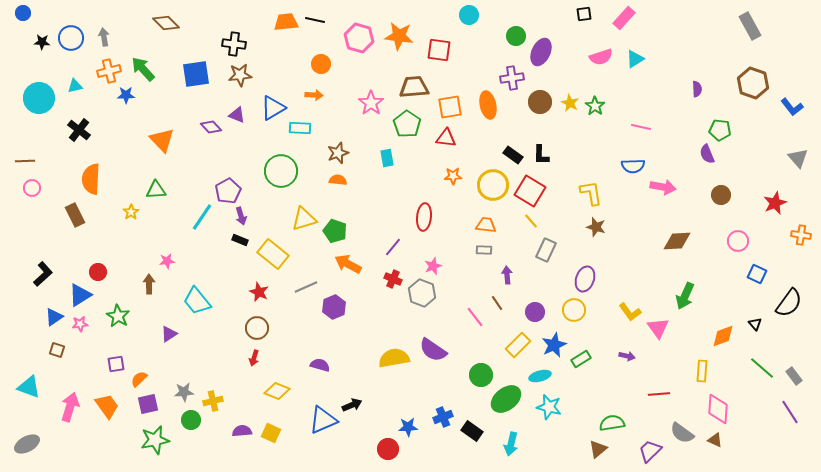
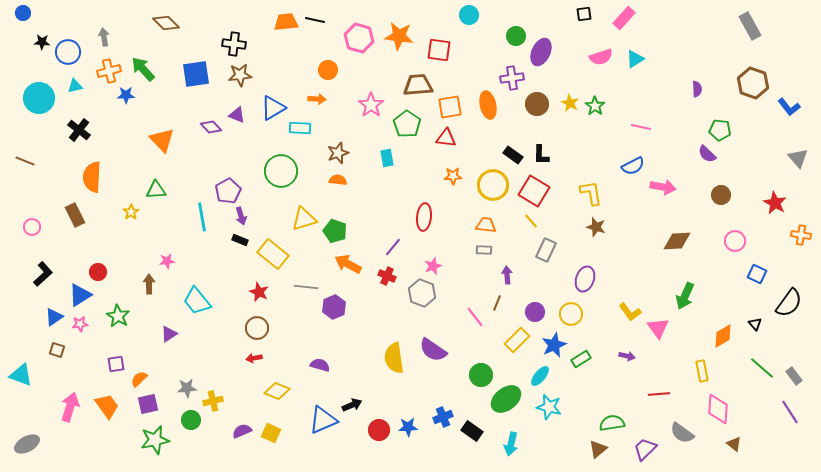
blue circle at (71, 38): moved 3 px left, 14 px down
orange circle at (321, 64): moved 7 px right, 6 px down
brown trapezoid at (414, 87): moved 4 px right, 2 px up
orange arrow at (314, 95): moved 3 px right, 4 px down
brown circle at (540, 102): moved 3 px left, 2 px down
pink star at (371, 103): moved 2 px down
blue L-shape at (792, 107): moved 3 px left
purple semicircle at (707, 154): rotated 24 degrees counterclockwise
brown line at (25, 161): rotated 24 degrees clockwise
blue semicircle at (633, 166): rotated 25 degrees counterclockwise
orange semicircle at (91, 179): moved 1 px right, 2 px up
pink circle at (32, 188): moved 39 px down
red square at (530, 191): moved 4 px right
red star at (775, 203): rotated 20 degrees counterclockwise
cyan line at (202, 217): rotated 44 degrees counterclockwise
pink circle at (738, 241): moved 3 px left
red cross at (393, 279): moved 6 px left, 3 px up
gray line at (306, 287): rotated 30 degrees clockwise
brown line at (497, 303): rotated 56 degrees clockwise
yellow circle at (574, 310): moved 3 px left, 4 px down
orange diamond at (723, 336): rotated 10 degrees counterclockwise
yellow rectangle at (518, 345): moved 1 px left, 5 px up
red arrow at (254, 358): rotated 63 degrees clockwise
yellow semicircle at (394, 358): rotated 88 degrees counterclockwise
yellow rectangle at (702, 371): rotated 15 degrees counterclockwise
cyan ellipse at (540, 376): rotated 35 degrees counterclockwise
cyan triangle at (29, 387): moved 8 px left, 12 px up
gray star at (184, 392): moved 3 px right, 4 px up
purple semicircle at (242, 431): rotated 18 degrees counterclockwise
brown triangle at (715, 440): moved 19 px right, 4 px down; rotated 14 degrees clockwise
red circle at (388, 449): moved 9 px left, 19 px up
purple trapezoid at (650, 451): moved 5 px left, 2 px up
